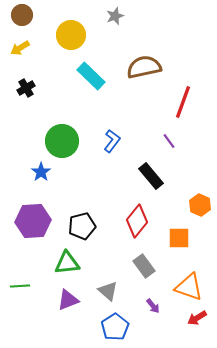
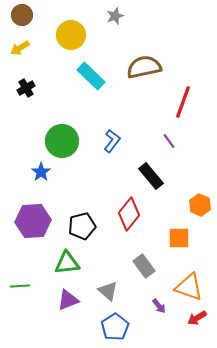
red diamond: moved 8 px left, 7 px up
purple arrow: moved 6 px right
